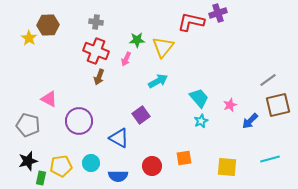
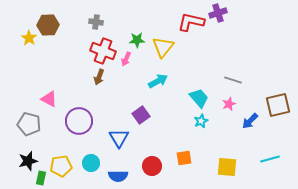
red cross: moved 7 px right
gray line: moved 35 px left; rotated 54 degrees clockwise
pink star: moved 1 px left, 1 px up
gray pentagon: moved 1 px right, 1 px up
blue triangle: rotated 30 degrees clockwise
